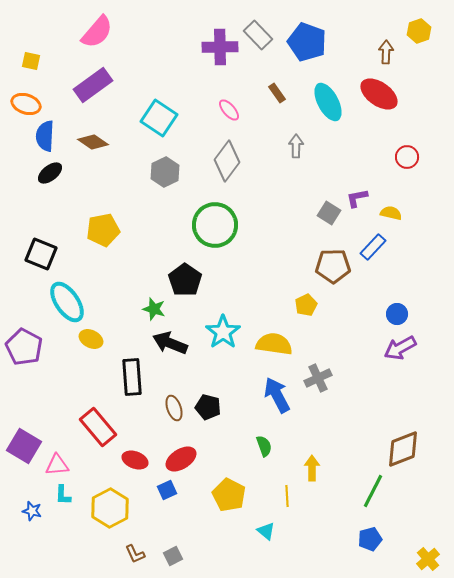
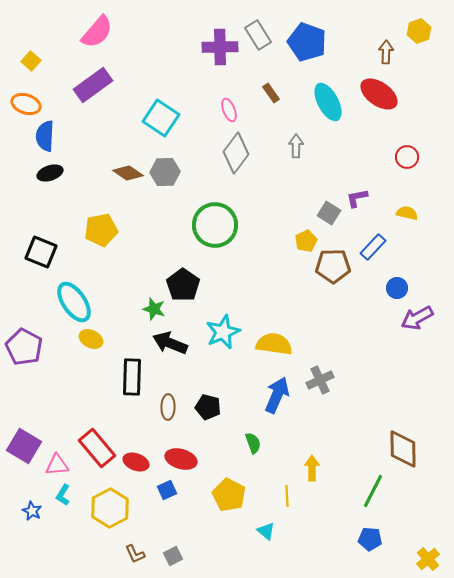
gray rectangle at (258, 35): rotated 12 degrees clockwise
yellow square at (31, 61): rotated 30 degrees clockwise
brown rectangle at (277, 93): moved 6 px left
pink ellipse at (229, 110): rotated 20 degrees clockwise
cyan square at (159, 118): moved 2 px right
brown diamond at (93, 142): moved 35 px right, 31 px down
gray diamond at (227, 161): moved 9 px right, 8 px up
gray hexagon at (165, 172): rotated 24 degrees clockwise
black ellipse at (50, 173): rotated 20 degrees clockwise
yellow semicircle at (391, 213): moved 16 px right
yellow pentagon at (103, 230): moved 2 px left
black square at (41, 254): moved 2 px up
black pentagon at (185, 280): moved 2 px left, 5 px down
cyan ellipse at (67, 302): moved 7 px right
yellow pentagon at (306, 305): moved 64 px up
blue circle at (397, 314): moved 26 px up
cyan star at (223, 332): rotated 12 degrees clockwise
purple arrow at (400, 348): moved 17 px right, 30 px up
black rectangle at (132, 377): rotated 6 degrees clockwise
gray cross at (318, 378): moved 2 px right, 2 px down
blue arrow at (277, 395): rotated 51 degrees clockwise
brown ellipse at (174, 408): moved 6 px left, 1 px up; rotated 20 degrees clockwise
red rectangle at (98, 427): moved 1 px left, 21 px down
green semicircle at (264, 446): moved 11 px left, 3 px up
brown diamond at (403, 449): rotated 69 degrees counterclockwise
red ellipse at (181, 459): rotated 48 degrees clockwise
red ellipse at (135, 460): moved 1 px right, 2 px down
cyan L-shape at (63, 495): rotated 30 degrees clockwise
blue star at (32, 511): rotated 12 degrees clockwise
blue pentagon at (370, 539): rotated 20 degrees clockwise
